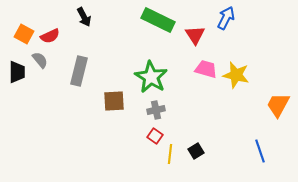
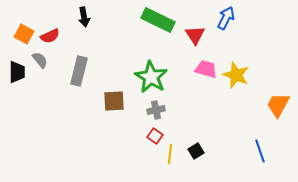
black arrow: rotated 18 degrees clockwise
yellow star: rotated 8 degrees clockwise
